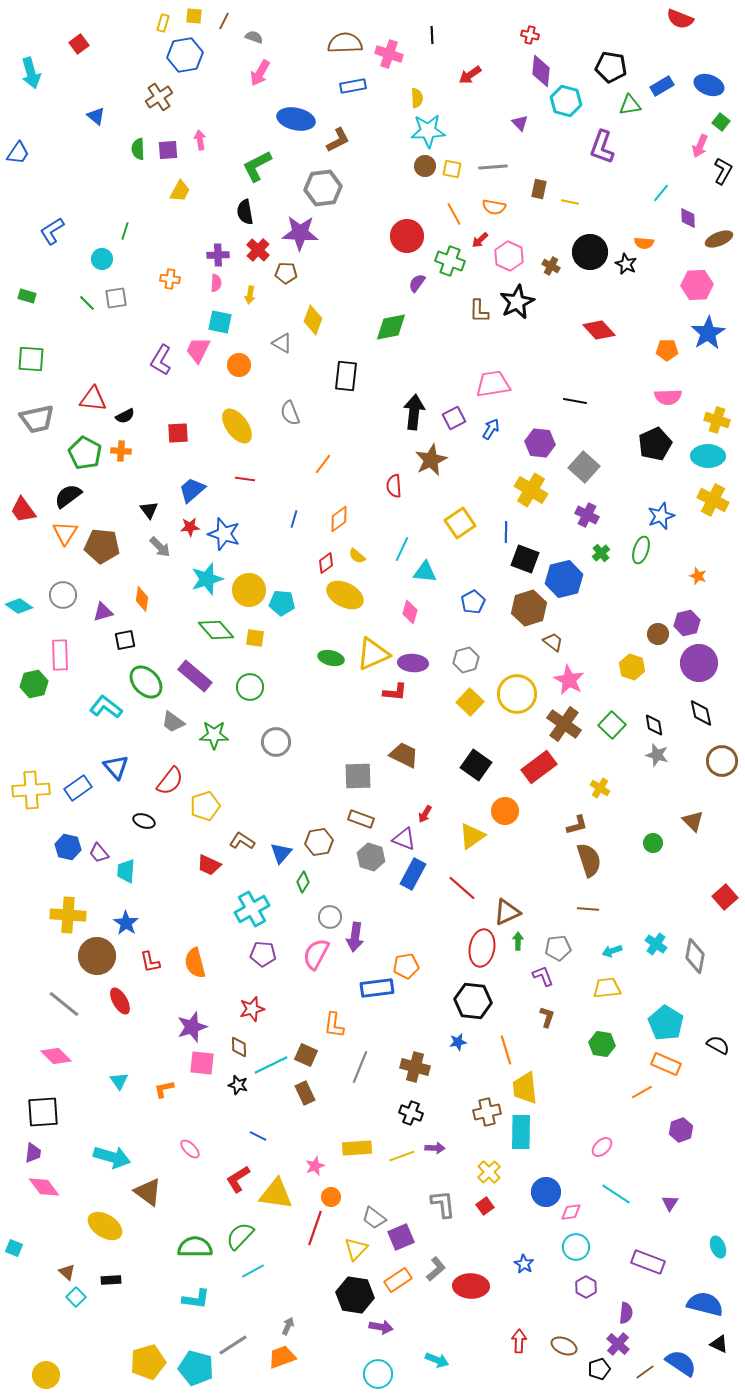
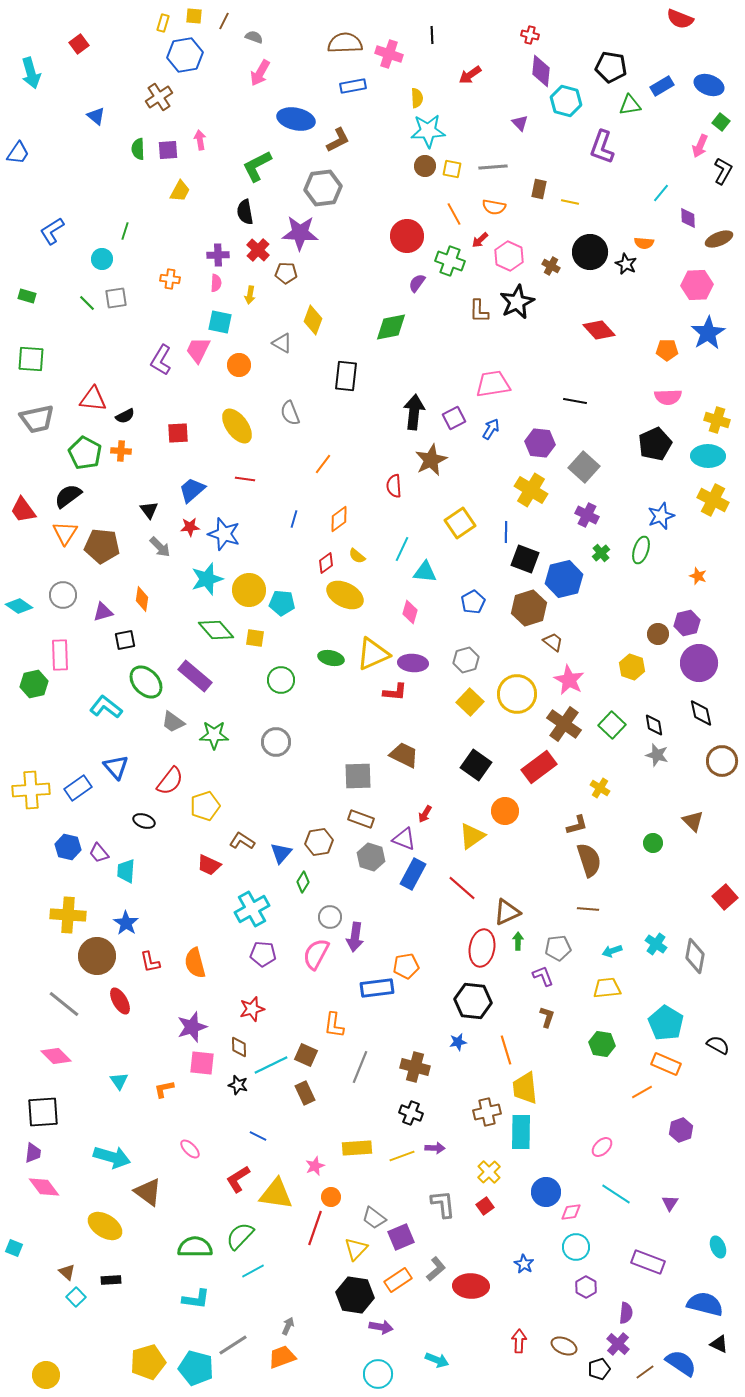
green circle at (250, 687): moved 31 px right, 7 px up
